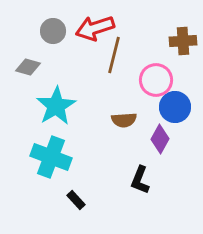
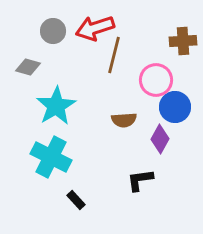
cyan cross: rotated 6 degrees clockwise
black L-shape: rotated 60 degrees clockwise
